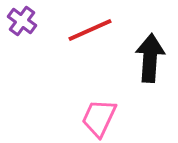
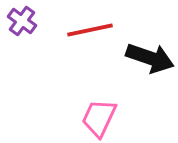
red line: rotated 12 degrees clockwise
black arrow: rotated 105 degrees clockwise
